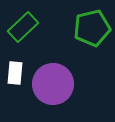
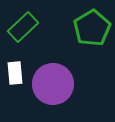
green pentagon: rotated 18 degrees counterclockwise
white rectangle: rotated 10 degrees counterclockwise
